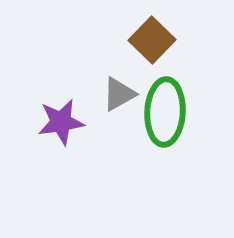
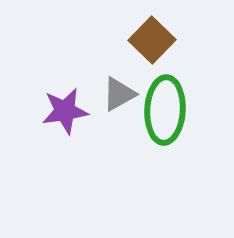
green ellipse: moved 2 px up
purple star: moved 4 px right, 11 px up
